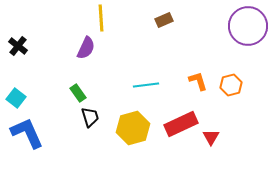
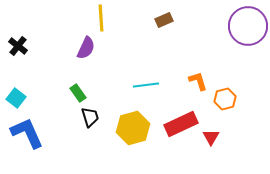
orange hexagon: moved 6 px left, 14 px down
